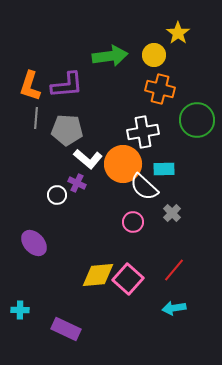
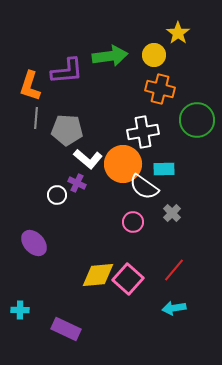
purple L-shape: moved 14 px up
white semicircle: rotated 8 degrees counterclockwise
